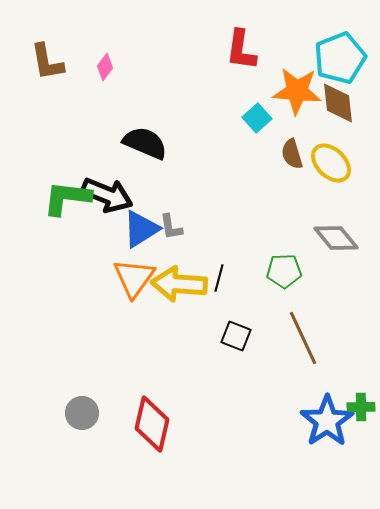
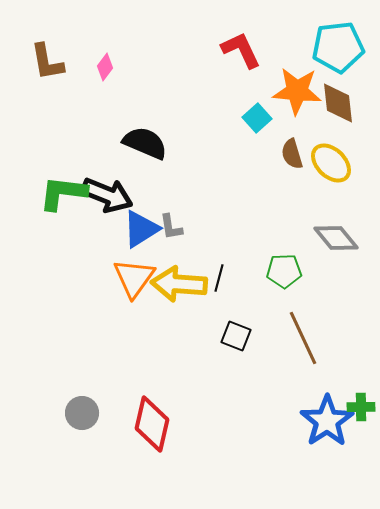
red L-shape: rotated 147 degrees clockwise
cyan pentagon: moved 2 px left, 11 px up; rotated 15 degrees clockwise
green L-shape: moved 4 px left, 5 px up
